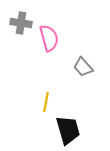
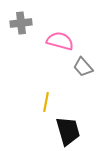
gray cross: rotated 15 degrees counterclockwise
pink semicircle: moved 11 px right, 3 px down; rotated 60 degrees counterclockwise
black trapezoid: moved 1 px down
